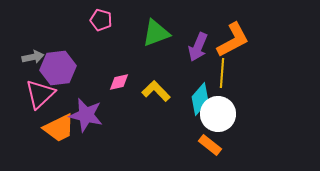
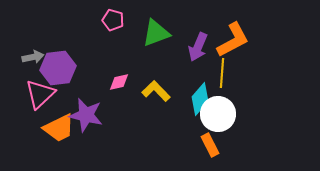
pink pentagon: moved 12 px right
orange rectangle: rotated 25 degrees clockwise
